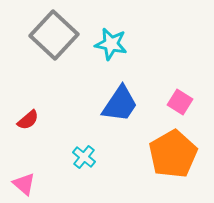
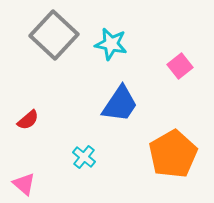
pink square: moved 36 px up; rotated 20 degrees clockwise
